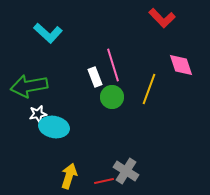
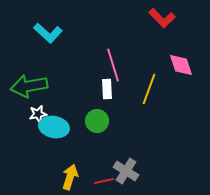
white rectangle: moved 12 px right, 12 px down; rotated 18 degrees clockwise
green circle: moved 15 px left, 24 px down
yellow arrow: moved 1 px right, 1 px down
